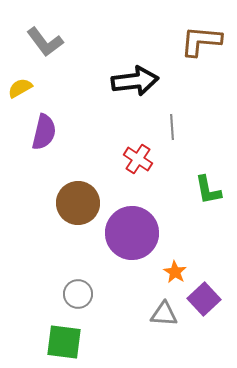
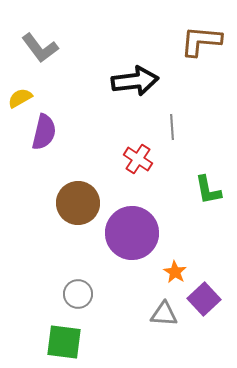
gray L-shape: moved 5 px left, 6 px down
yellow semicircle: moved 10 px down
